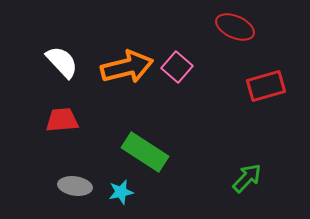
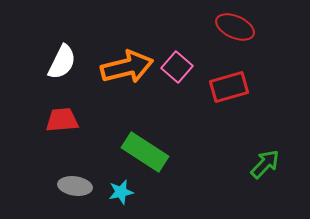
white semicircle: rotated 69 degrees clockwise
red rectangle: moved 37 px left, 1 px down
green arrow: moved 18 px right, 14 px up
